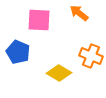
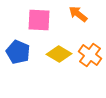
orange arrow: moved 1 px left, 1 px down
orange cross: moved 1 px left, 1 px up; rotated 15 degrees clockwise
yellow diamond: moved 19 px up
